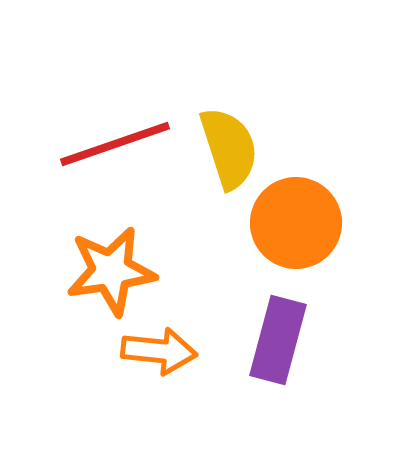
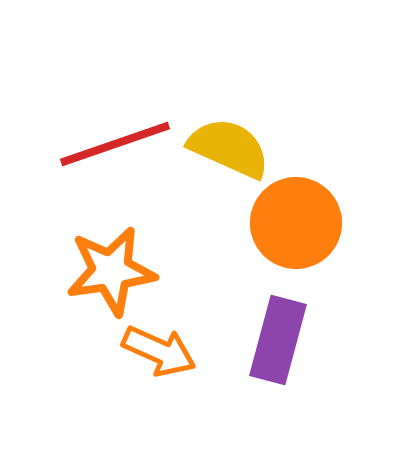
yellow semicircle: rotated 48 degrees counterclockwise
orange arrow: rotated 18 degrees clockwise
